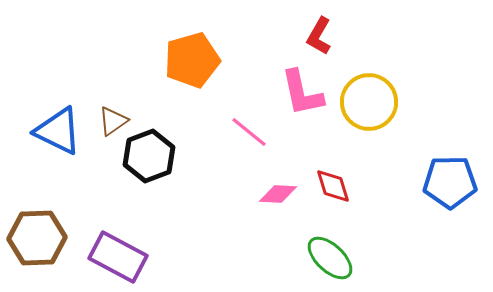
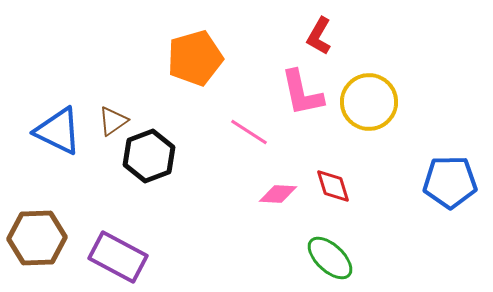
orange pentagon: moved 3 px right, 2 px up
pink line: rotated 6 degrees counterclockwise
